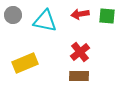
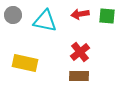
yellow rectangle: rotated 35 degrees clockwise
